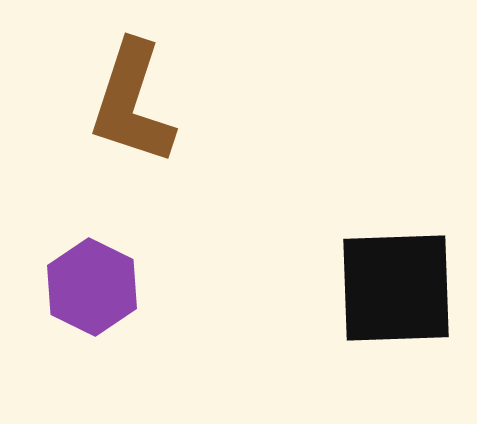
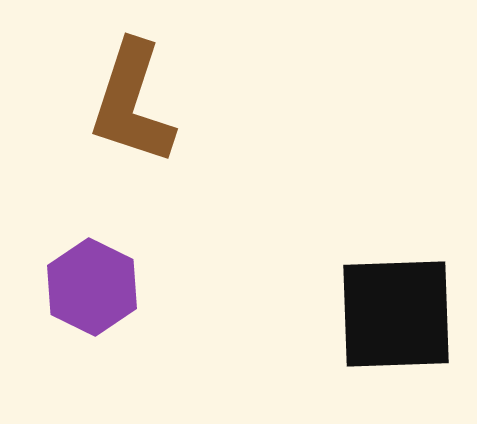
black square: moved 26 px down
